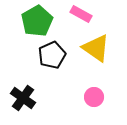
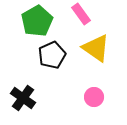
pink rectangle: rotated 25 degrees clockwise
